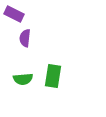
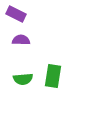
purple rectangle: moved 2 px right
purple semicircle: moved 4 px left, 2 px down; rotated 84 degrees clockwise
